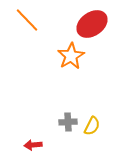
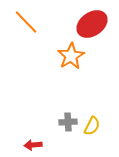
orange line: moved 1 px left, 2 px down
